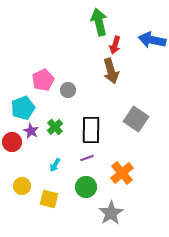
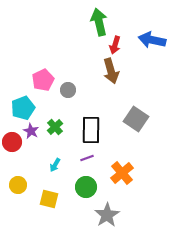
yellow circle: moved 4 px left, 1 px up
gray star: moved 4 px left, 2 px down
